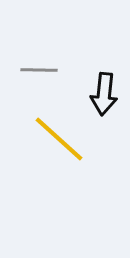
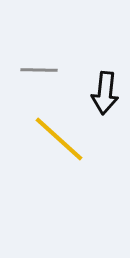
black arrow: moved 1 px right, 1 px up
